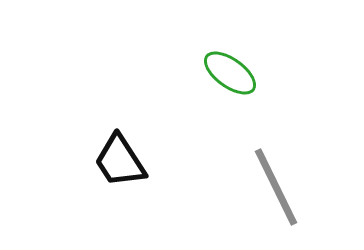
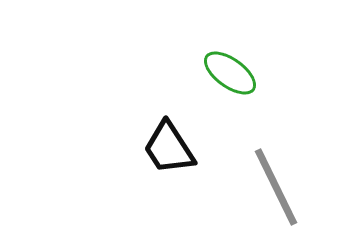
black trapezoid: moved 49 px right, 13 px up
